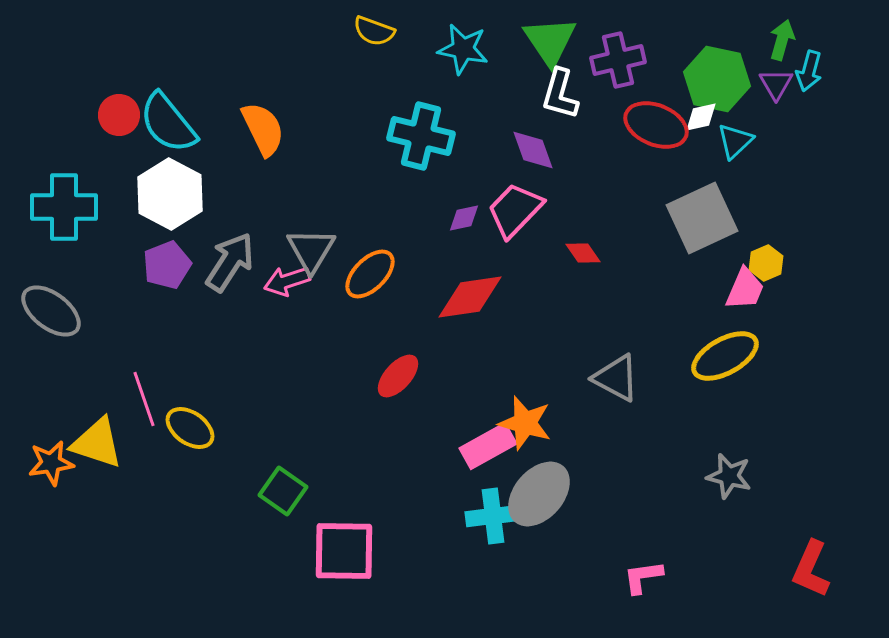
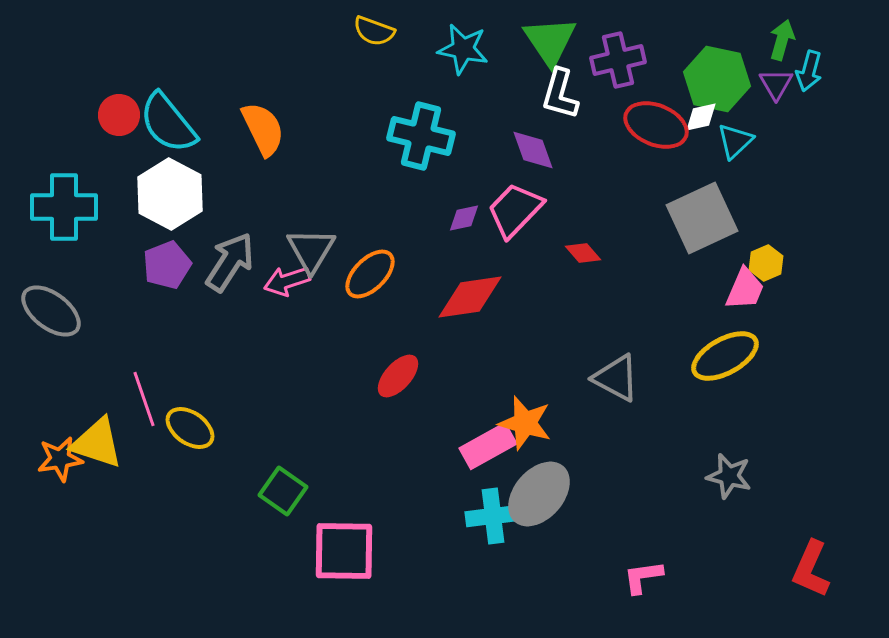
red diamond at (583, 253): rotated 6 degrees counterclockwise
orange star at (51, 463): moved 9 px right, 4 px up
